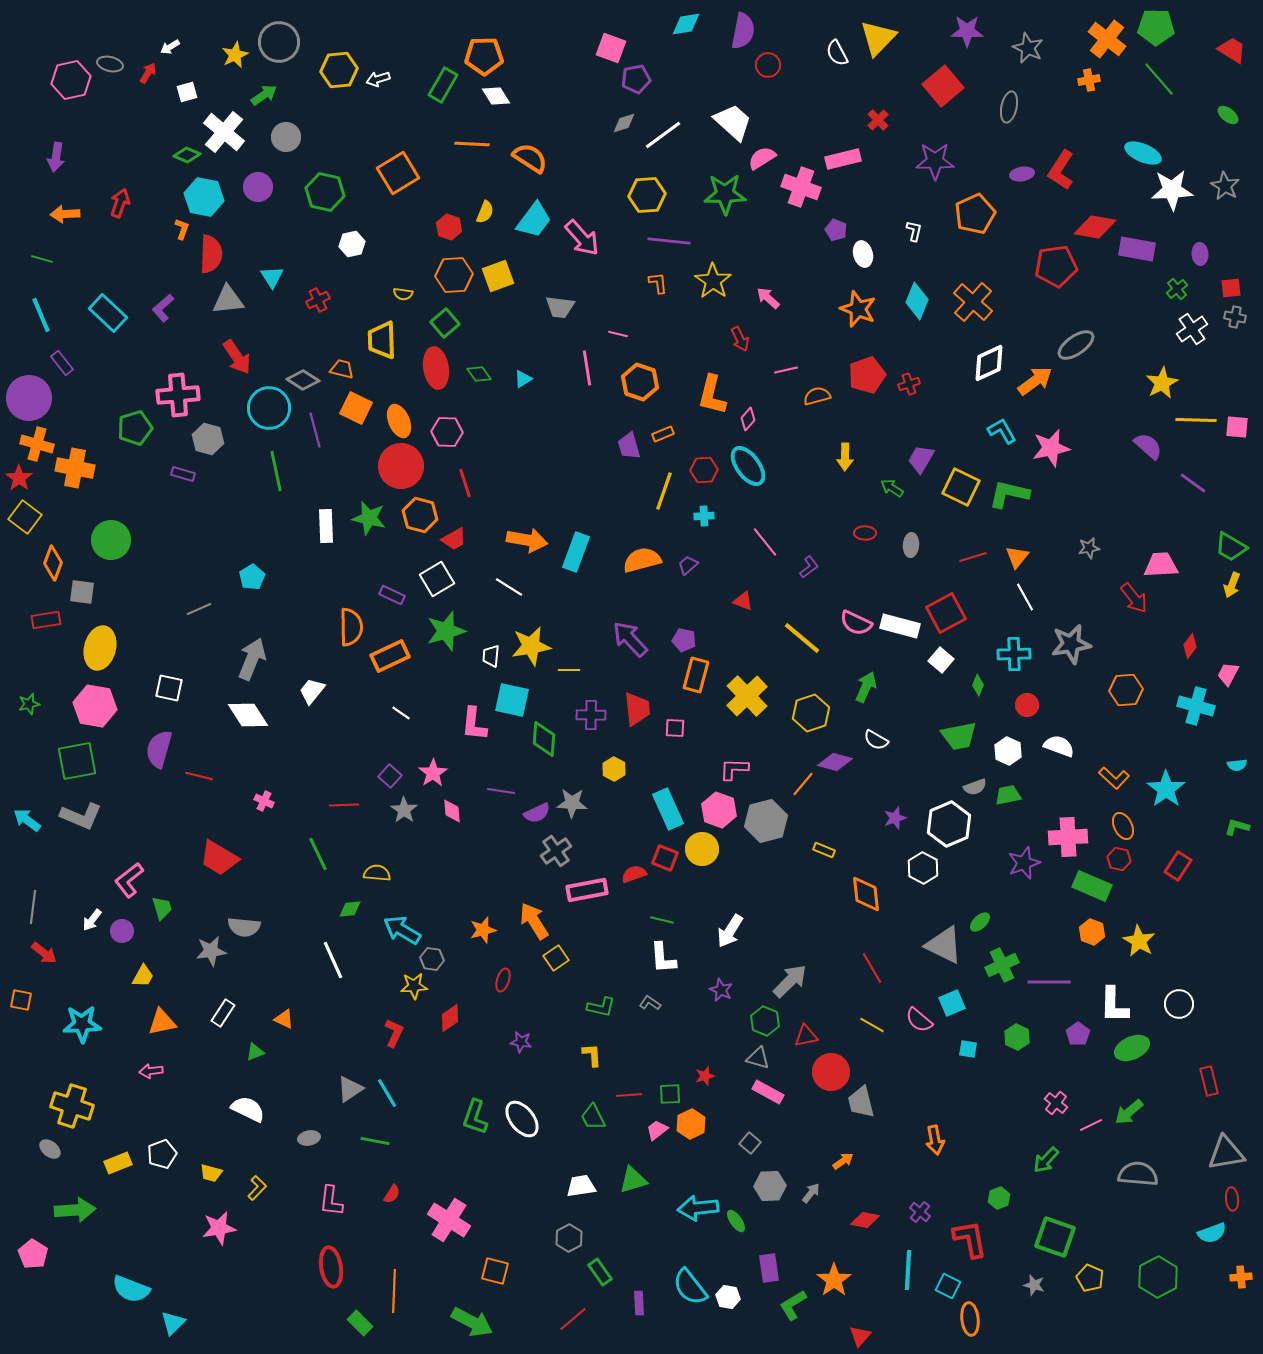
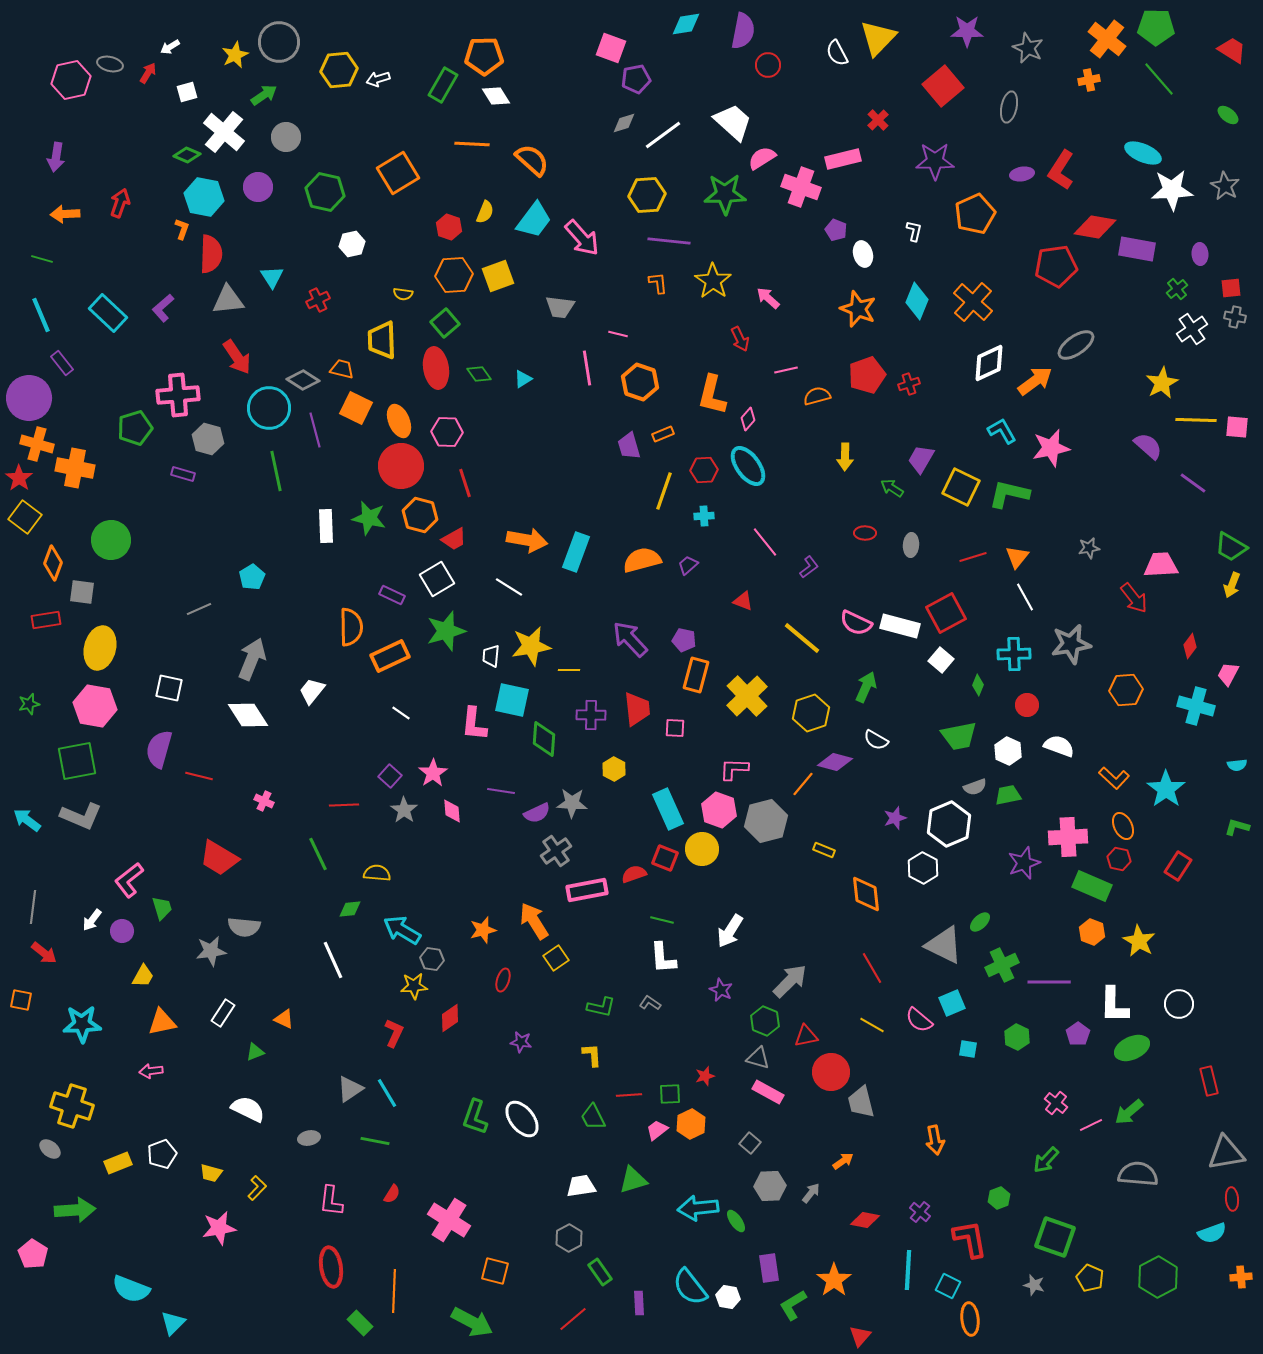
orange semicircle at (530, 158): moved 2 px right, 2 px down; rotated 9 degrees clockwise
